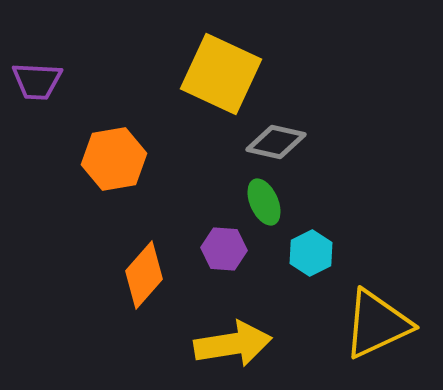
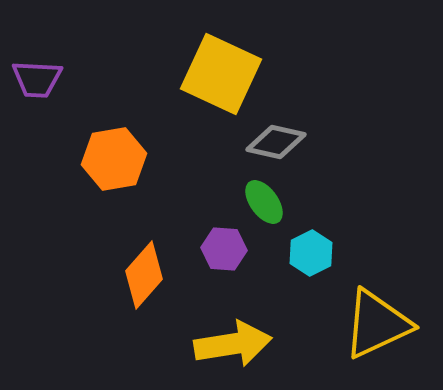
purple trapezoid: moved 2 px up
green ellipse: rotated 12 degrees counterclockwise
